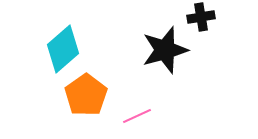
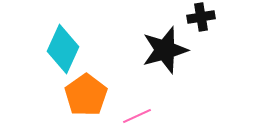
cyan diamond: rotated 24 degrees counterclockwise
